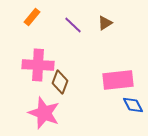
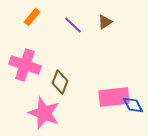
brown triangle: moved 1 px up
pink cross: moved 13 px left; rotated 16 degrees clockwise
pink rectangle: moved 4 px left, 17 px down
